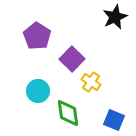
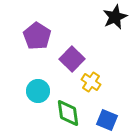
blue square: moved 7 px left
